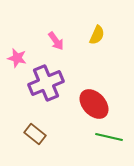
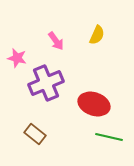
red ellipse: rotated 28 degrees counterclockwise
